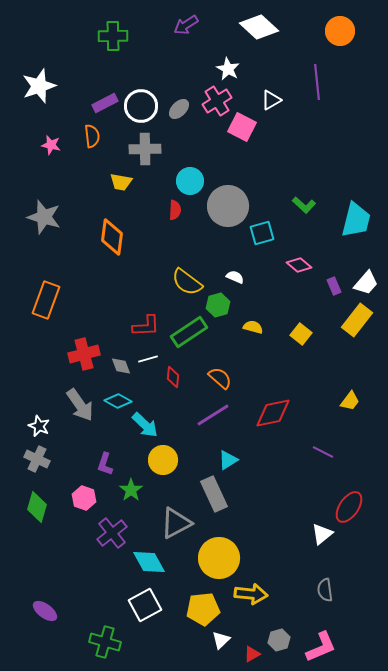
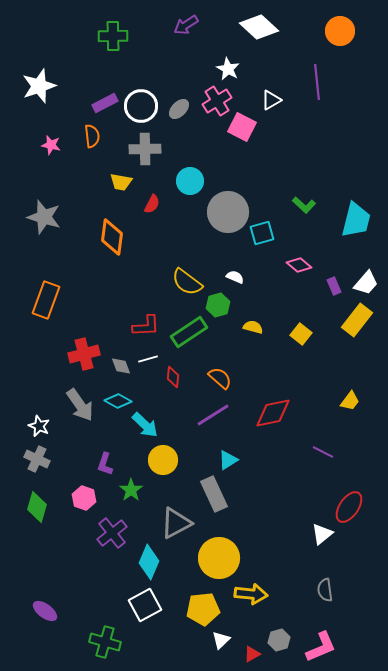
gray circle at (228, 206): moved 6 px down
red semicircle at (175, 210): moved 23 px left, 6 px up; rotated 24 degrees clockwise
cyan diamond at (149, 562): rotated 52 degrees clockwise
